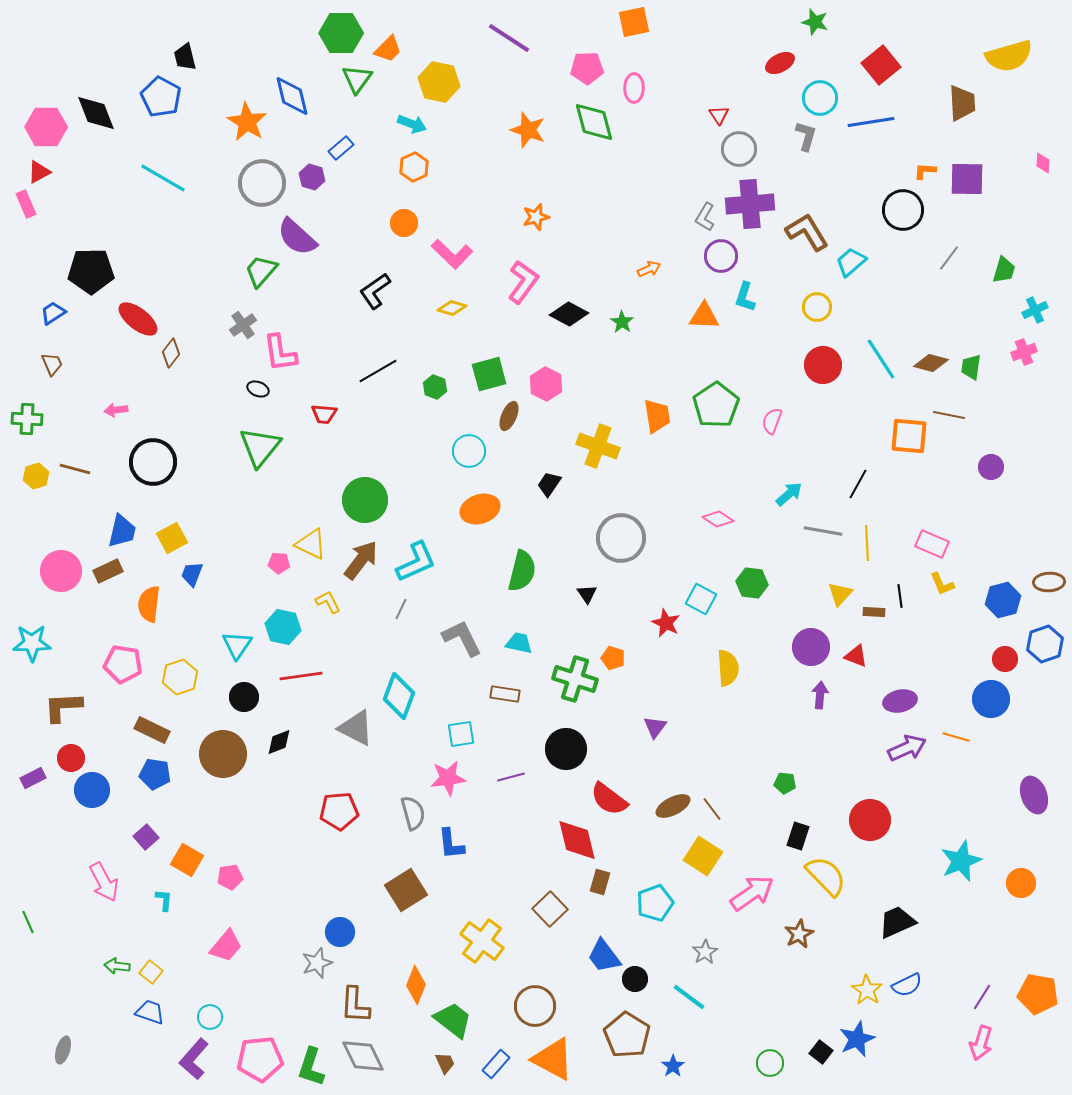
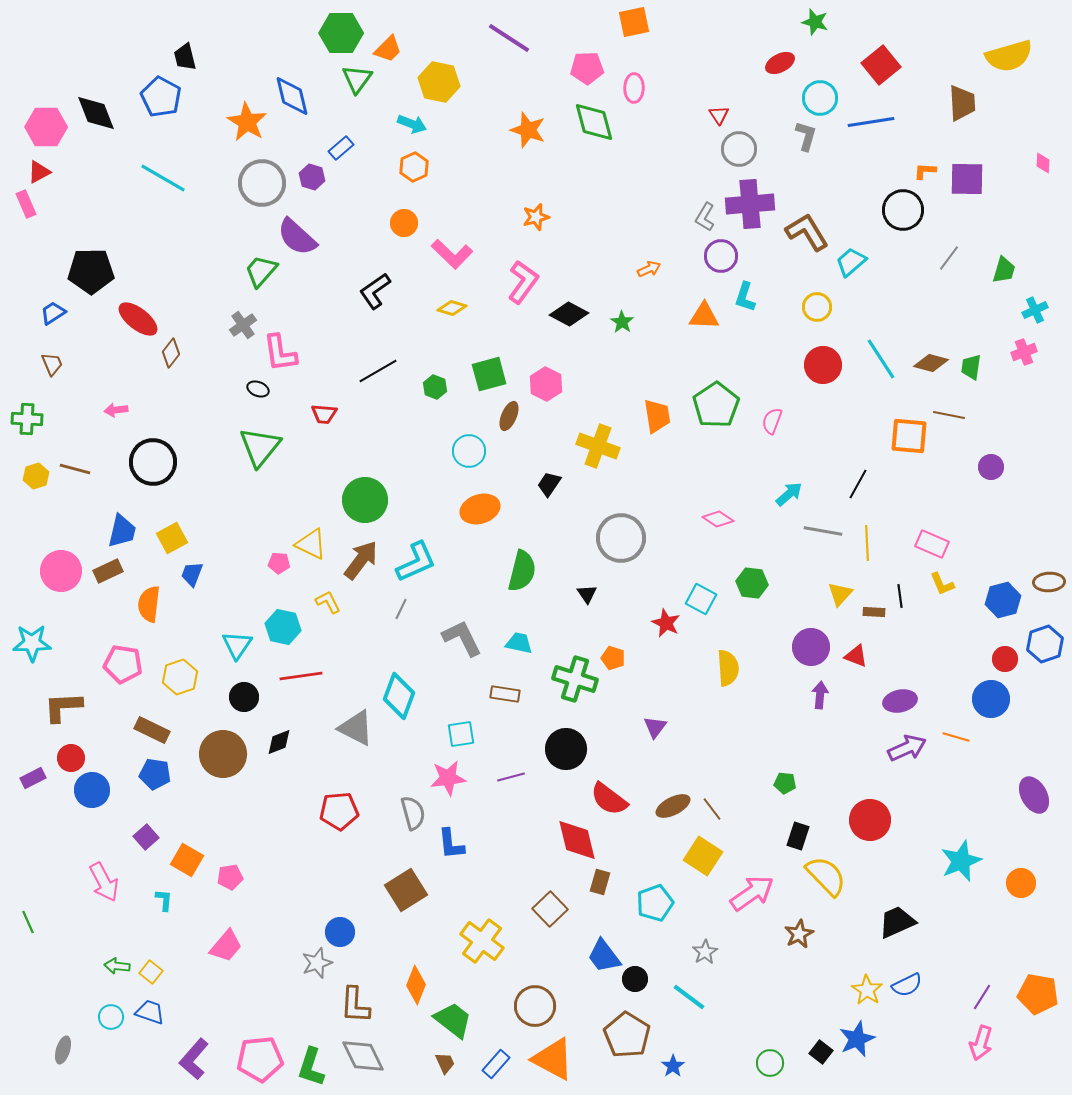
purple ellipse at (1034, 795): rotated 9 degrees counterclockwise
cyan circle at (210, 1017): moved 99 px left
